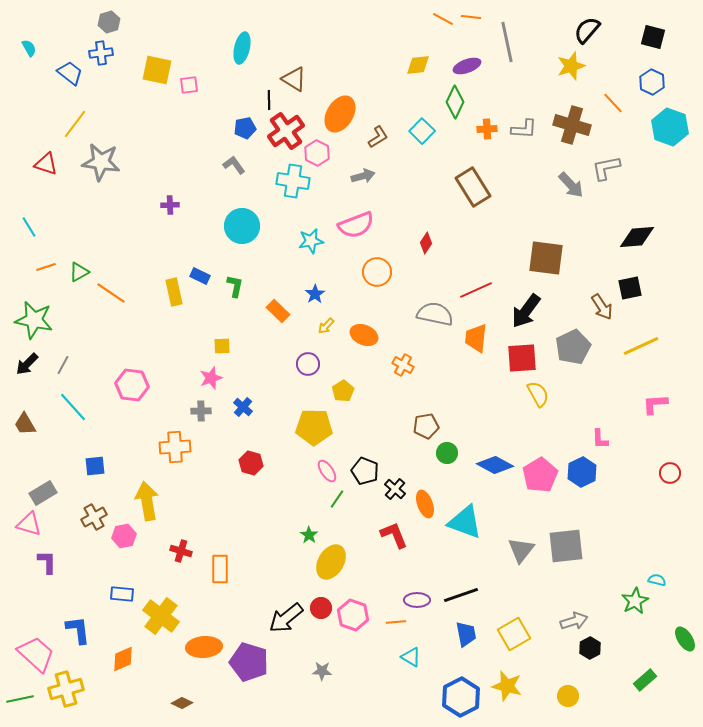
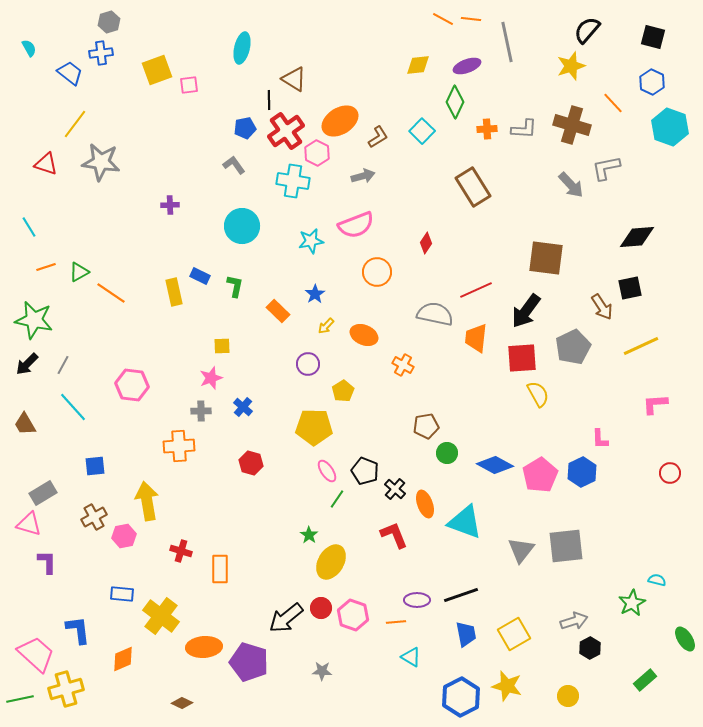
orange line at (471, 17): moved 2 px down
yellow square at (157, 70): rotated 32 degrees counterclockwise
orange ellipse at (340, 114): moved 7 px down; rotated 27 degrees clockwise
orange cross at (175, 447): moved 4 px right, 1 px up
green star at (635, 601): moved 3 px left, 2 px down
